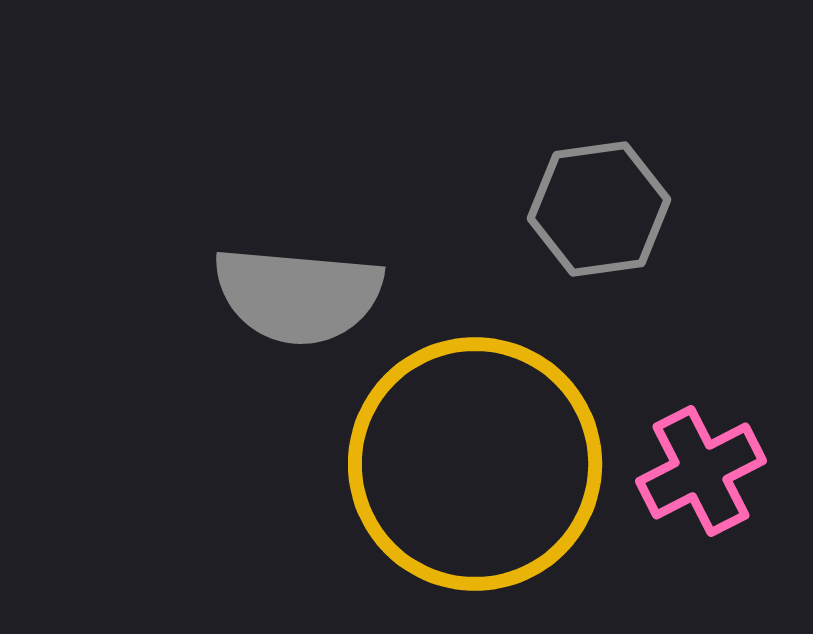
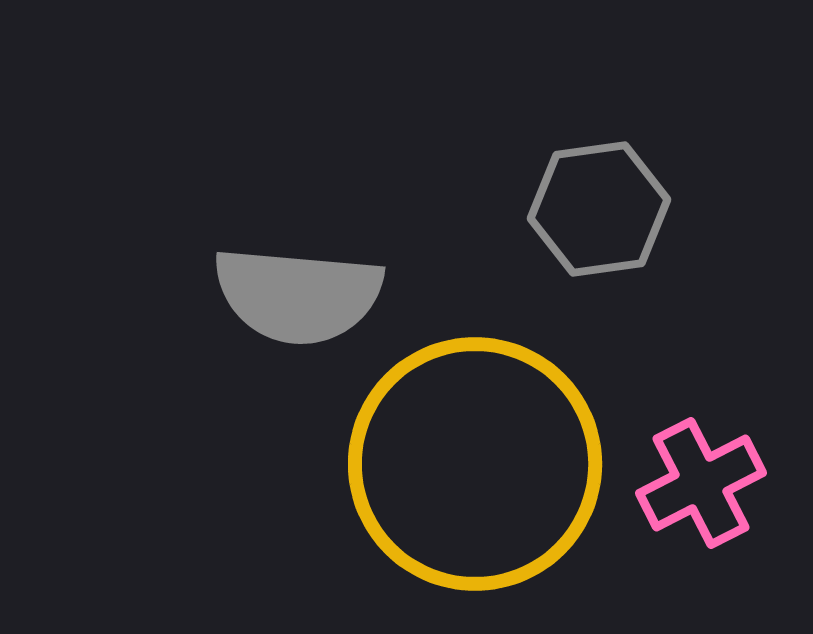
pink cross: moved 12 px down
